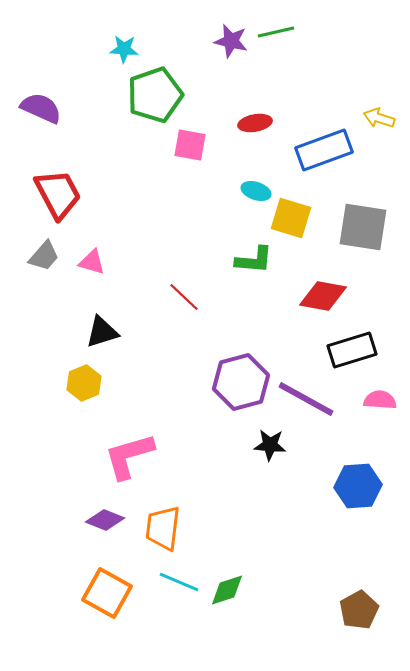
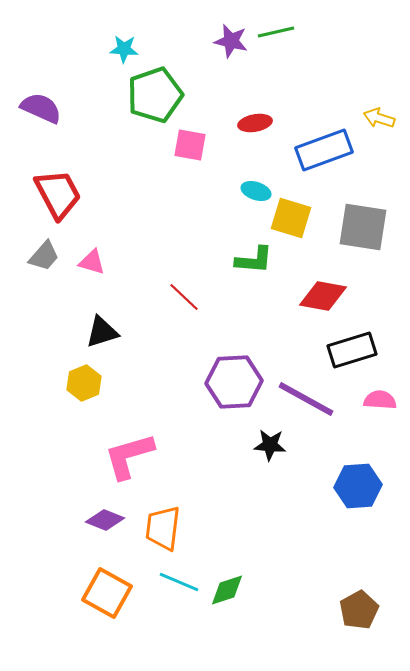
purple hexagon: moved 7 px left; rotated 12 degrees clockwise
